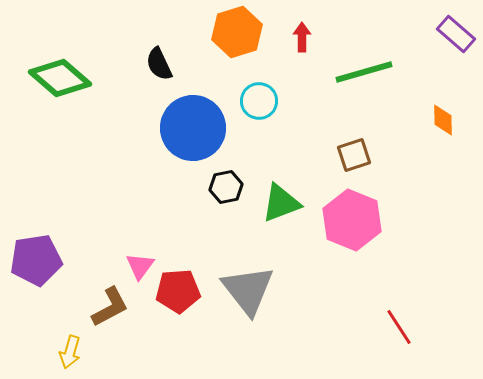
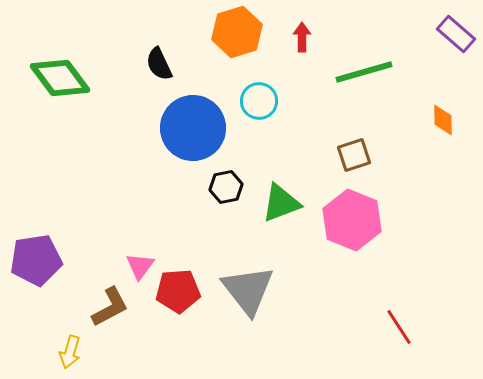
green diamond: rotated 12 degrees clockwise
